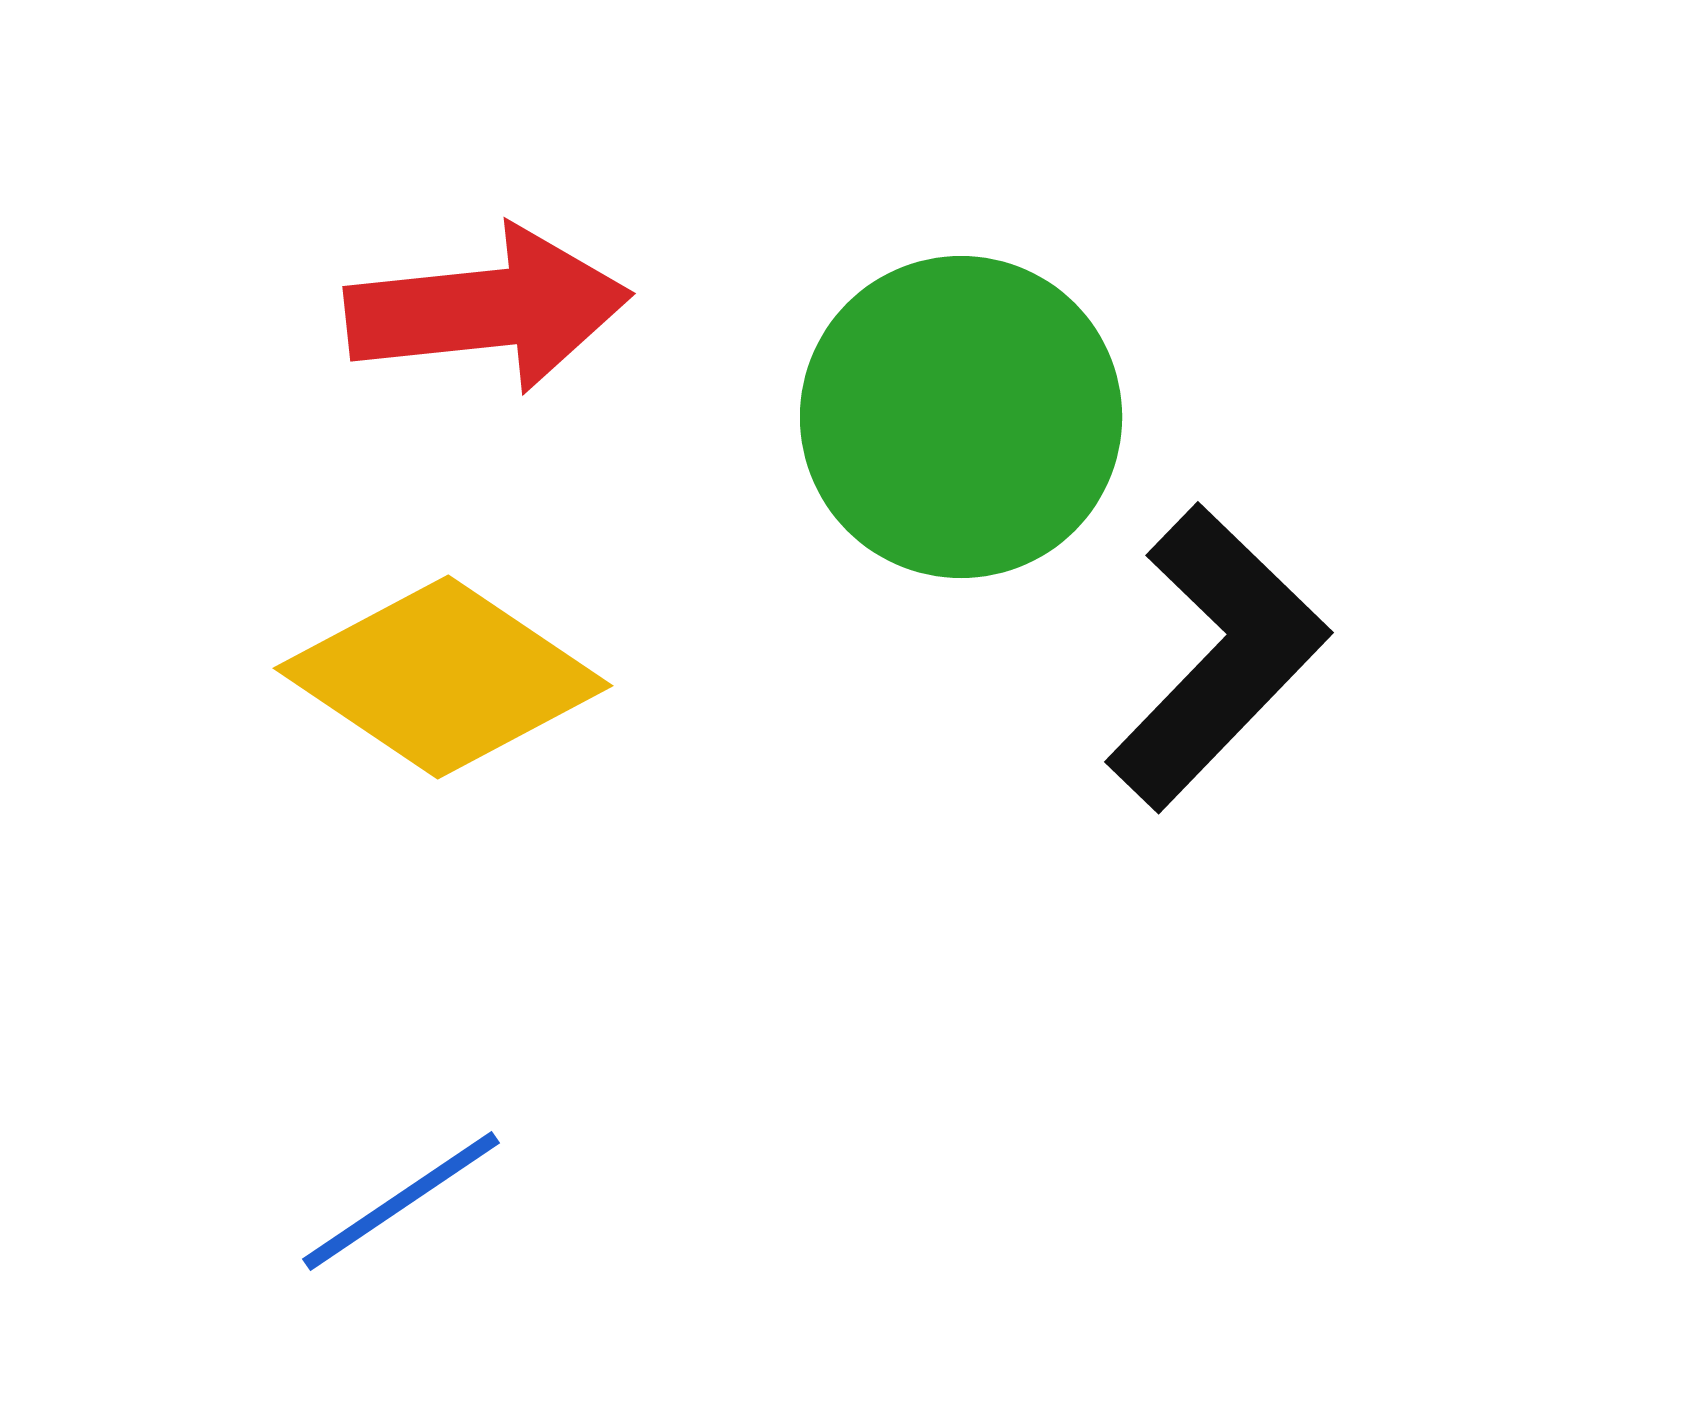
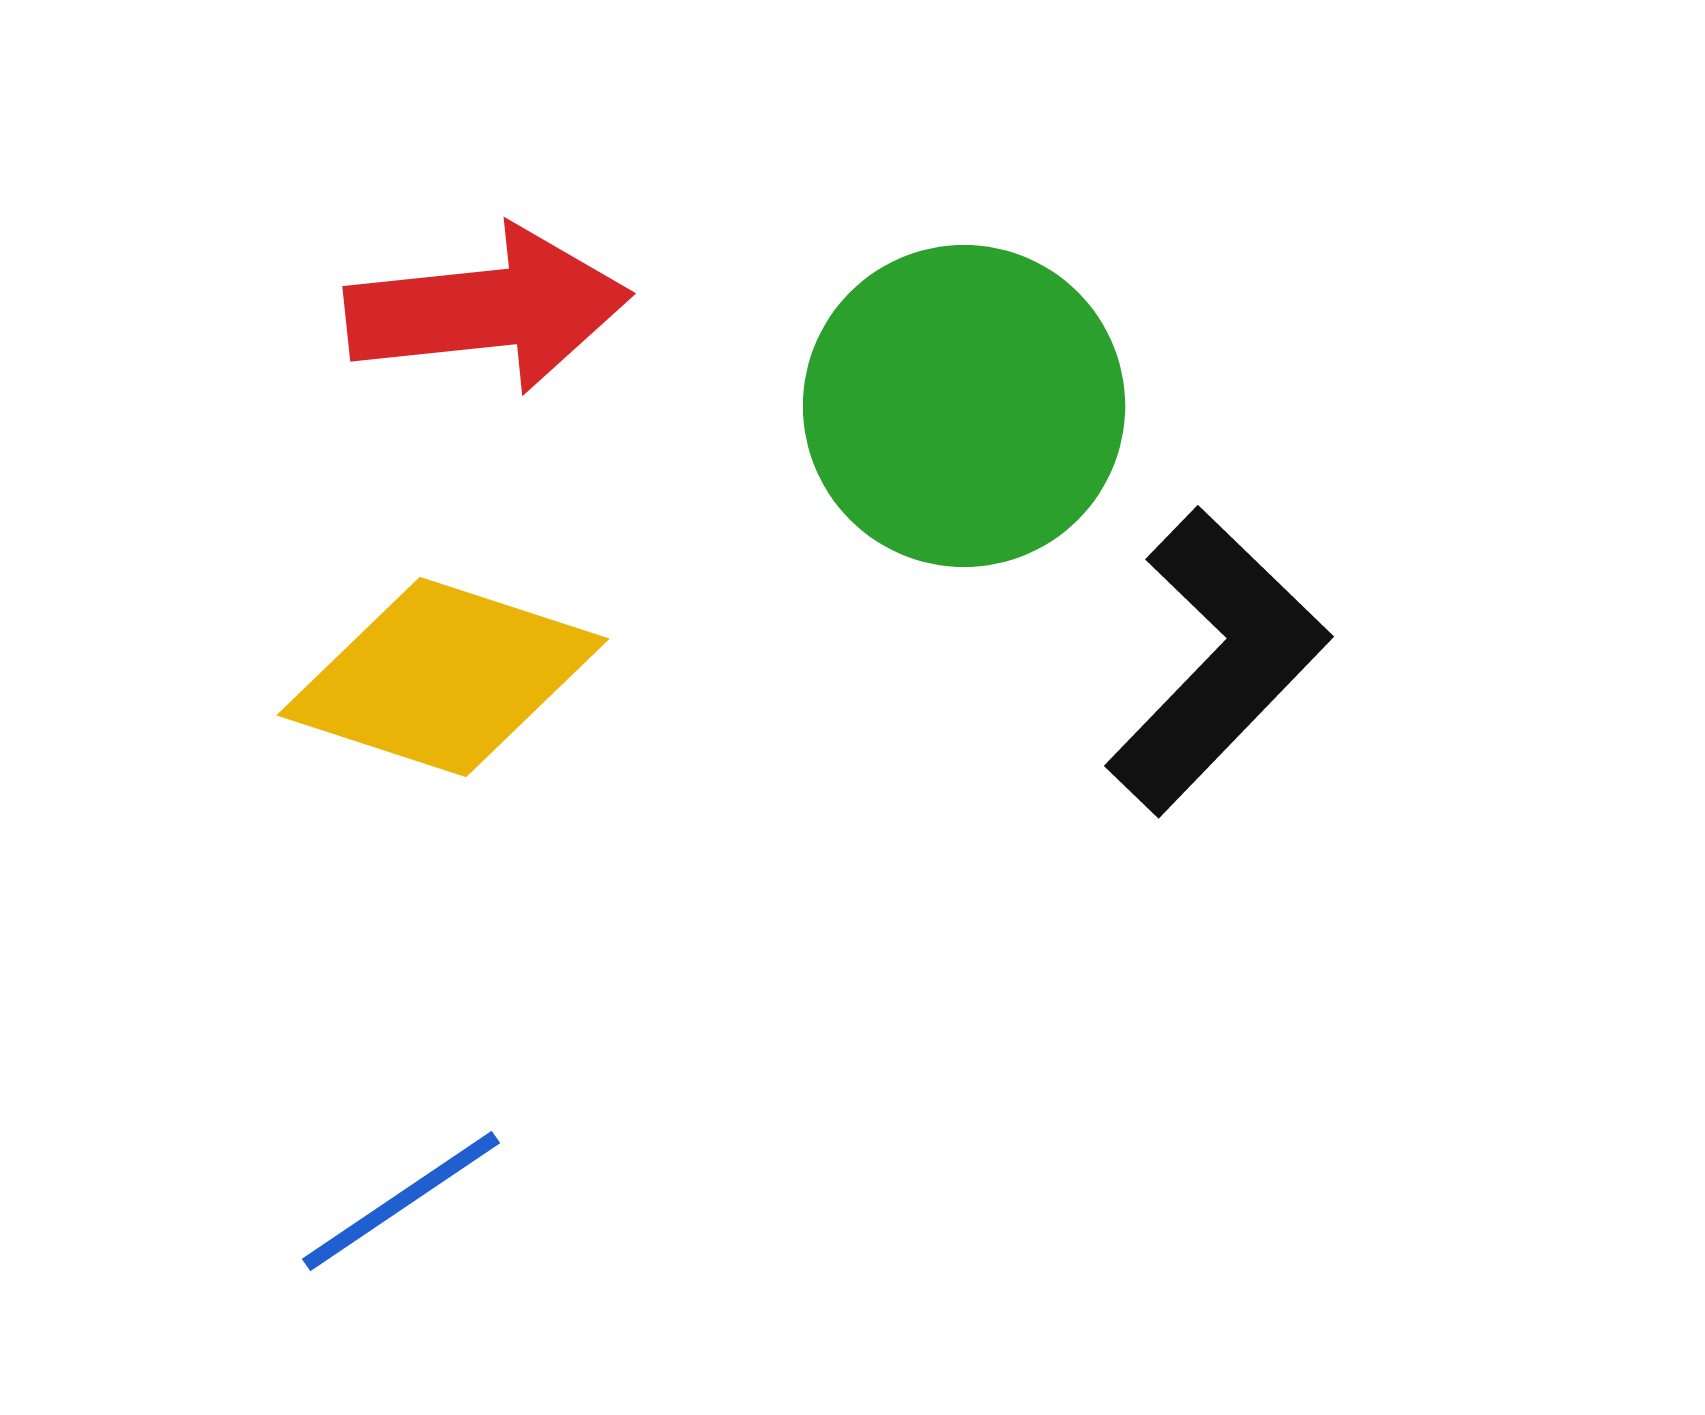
green circle: moved 3 px right, 11 px up
black L-shape: moved 4 px down
yellow diamond: rotated 16 degrees counterclockwise
